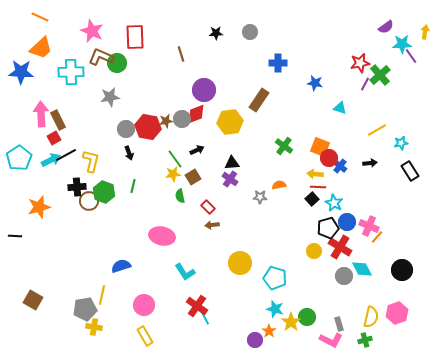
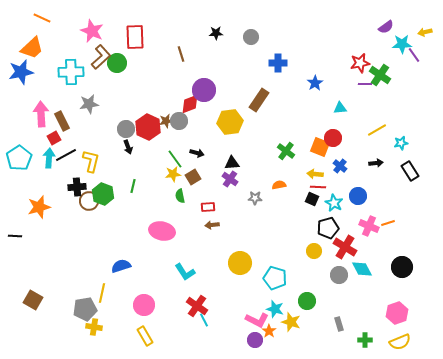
orange line at (40, 17): moved 2 px right, 1 px down
gray circle at (250, 32): moved 1 px right, 5 px down
yellow arrow at (425, 32): rotated 112 degrees counterclockwise
orange trapezoid at (41, 48): moved 9 px left
purple line at (411, 56): moved 3 px right, 1 px up
brown L-shape at (101, 57): rotated 115 degrees clockwise
blue star at (21, 72): rotated 15 degrees counterclockwise
green cross at (380, 75): rotated 15 degrees counterclockwise
blue star at (315, 83): rotated 28 degrees clockwise
purple line at (365, 84): rotated 64 degrees clockwise
gray star at (110, 97): moved 21 px left, 7 px down
cyan triangle at (340, 108): rotated 24 degrees counterclockwise
red diamond at (196, 114): moved 6 px left, 10 px up
gray circle at (182, 119): moved 3 px left, 2 px down
brown rectangle at (58, 120): moved 4 px right, 1 px down
red hexagon at (148, 127): rotated 15 degrees clockwise
green cross at (284, 146): moved 2 px right, 5 px down
black arrow at (197, 150): moved 3 px down; rotated 40 degrees clockwise
black arrow at (129, 153): moved 1 px left, 6 px up
red circle at (329, 158): moved 4 px right, 20 px up
cyan arrow at (51, 160): moved 2 px left, 2 px up; rotated 60 degrees counterclockwise
black arrow at (370, 163): moved 6 px right
green hexagon at (104, 192): moved 1 px left, 2 px down
gray star at (260, 197): moved 5 px left, 1 px down
black square at (312, 199): rotated 24 degrees counterclockwise
red rectangle at (208, 207): rotated 48 degrees counterclockwise
blue circle at (347, 222): moved 11 px right, 26 px up
pink ellipse at (162, 236): moved 5 px up
orange line at (377, 237): moved 11 px right, 14 px up; rotated 32 degrees clockwise
red cross at (340, 247): moved 5 px right
black circle at (402, 270): moved 3 px up
gray circle at (344, 276): moved 5 px left, 1 px up
yellow line at (102, 295): moved 2 px up
green circle at (307, 317): moved 16 px up
yellow semicircle at (371, 317): moved 29 px right, 25 px down; rotated 55 degrees clockwise
cyan line at (205, 318): moved 1 px left, 2 px down
yellow star at (291, 322): rotated 18 degrees counterclockwise
pink L-shape at (331, 340): moved 74 px left, 20 px up
green cross at (365, 340): rotated 16 degrees clockwise
